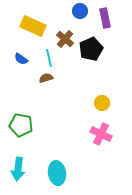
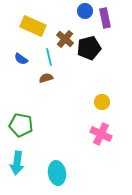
blue circle: moved 5 px right
black pentagon: moved 2 px left, 1 px up; rotated 10 degrees clockwise
cyan line: moved 1 px up
yellow circle: moved 1 px up
cyan arrow: moved 1 px left, 6 px up
